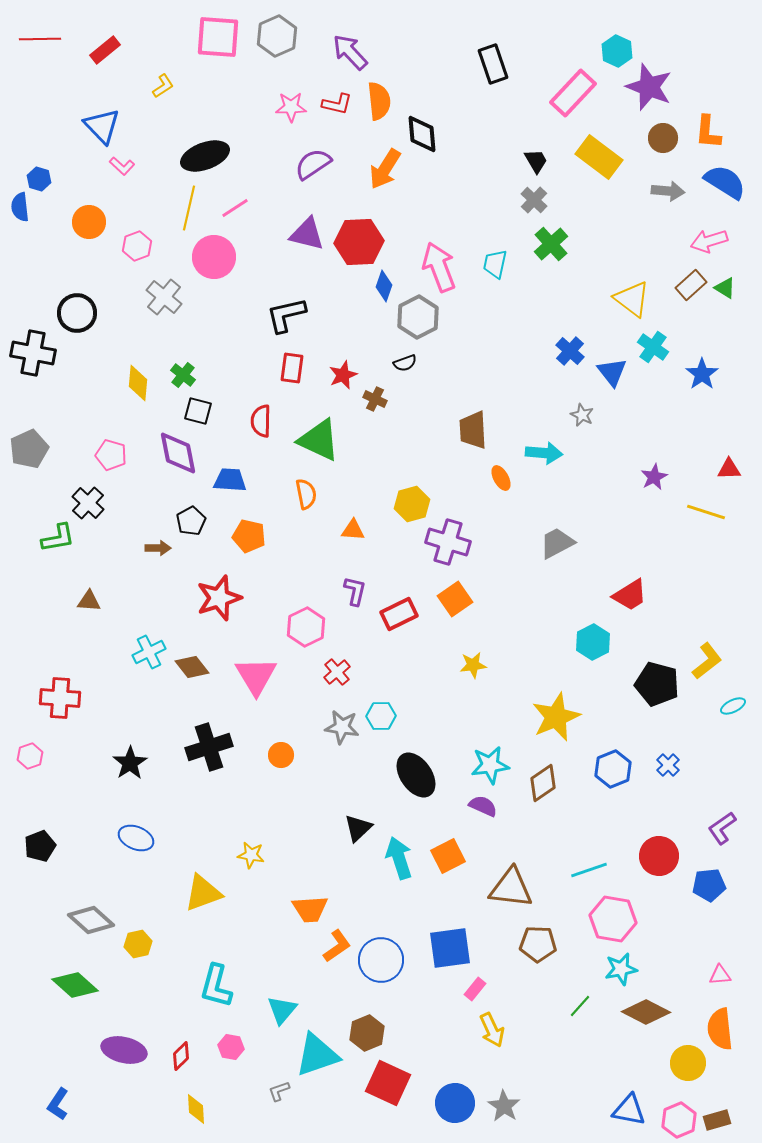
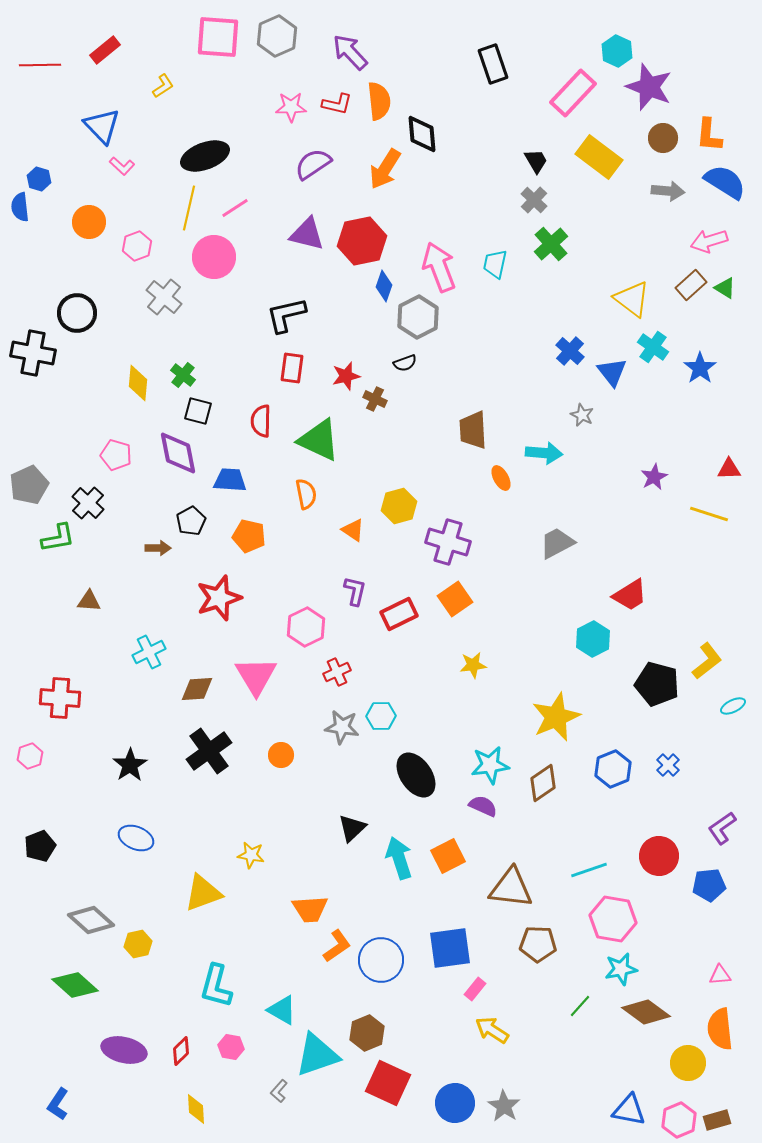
red line at (40, 39): moved 26 px down
orange L-shape at (708, 132): moved 1 px right, 3 px down
red hexagon at (359, 242): moved 3 px right, 1 px up; rotated 9 degrees counterclockwise
blue star at (702, 374): moved 2 px left, 6 px up
red star at (343, 375): moved 3 px right, 1 px down; rotated 8 degrees clockwise
gray pentagon at (29, 449): moved 36 px down
pink pentagon at (111, 455): moved 5 px right
yellow hexagon at (412, 504): moved 13 px left, 2 px down
yellow line at (706, 512): moved 3 px right, 2 px down
orange triangle at (353, 530): rotated 30 degrees clockwise
cyan hexagon at (593, 642): moved 3 px up
brown diamond at (192, 667): moved 5 px right, 22 px down; rotated 56 degrees counterclockwise
red cross at (337, 672): rotated 16 degrees clockwise
black cross at (209, 747): moved 4 px down; rotated 18 degrees counterclockwise
black star at (130, 763): moved 2 px down
black triangle at (358, 828): moved 6 px left
cyan triangle at (282, 1010): rotated 40 degrees counterclockwise
brown diamond at (646, 1012): rotated 9 degrees clockwise
yellow arrow at (492, 1030): rotated 148 degrees clockwise
red diamond at (181, 1056): moved 5 px up
gray L-shape at (279, 1091): rotated 30 degrees counterclockwise
